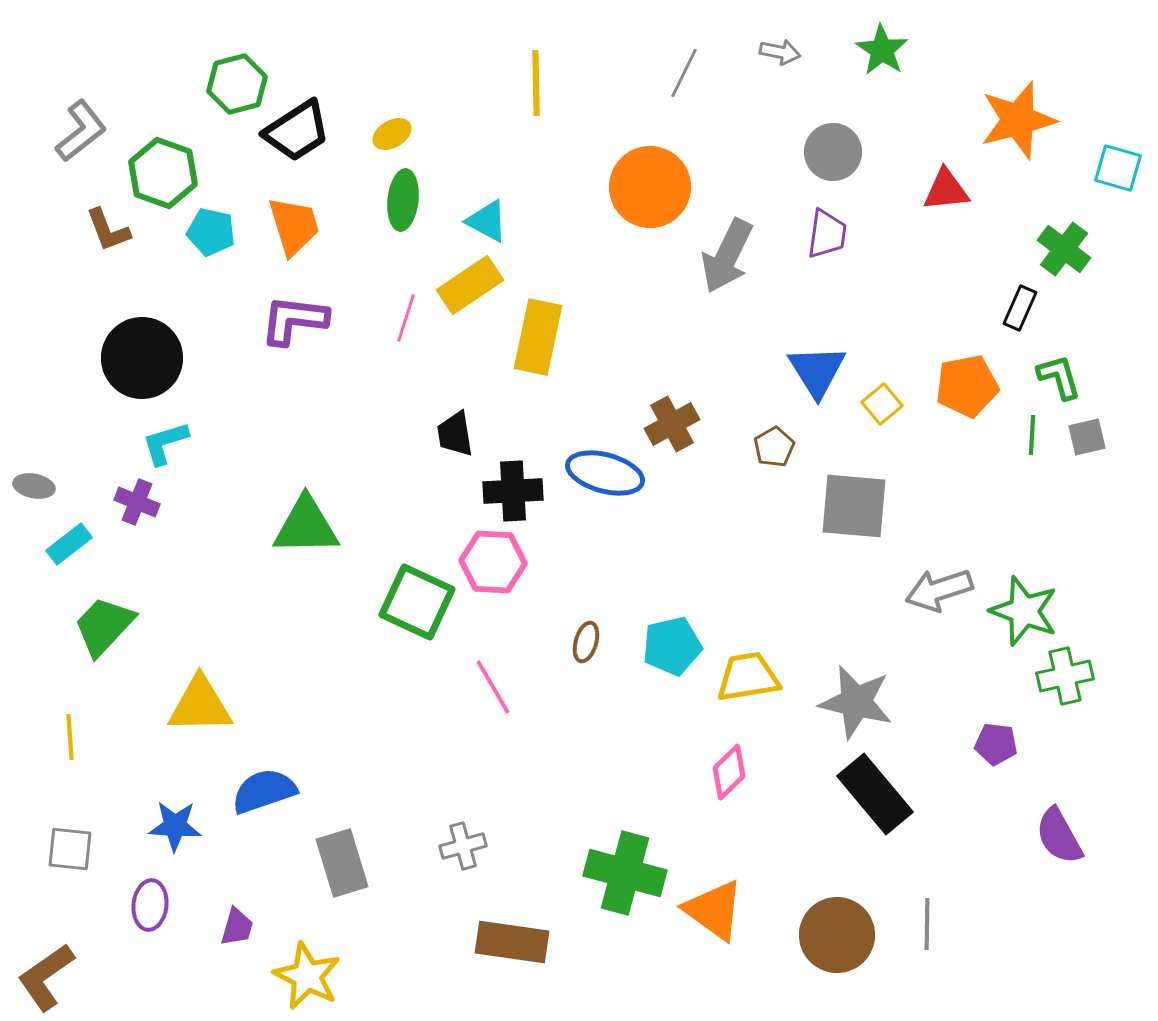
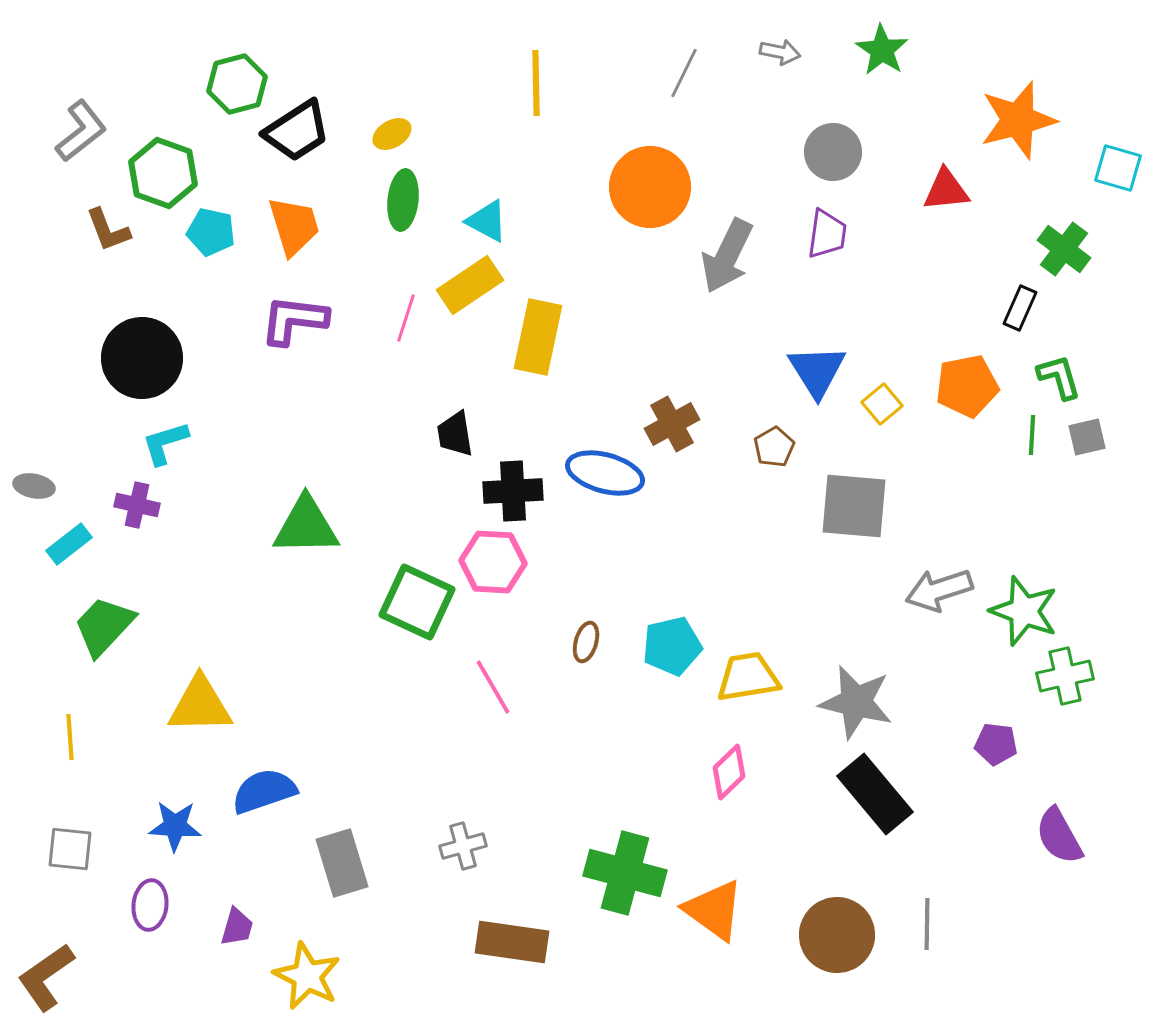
purple cross at (137, 502): moved 3 px down; rotated 9 degrees counterclockwise
